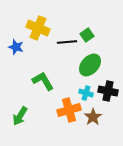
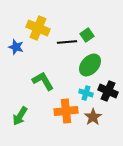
black cross: rotated 12 degrees clockwise
orange cross: moved 3 px left, 1 px down; rotated 10 degrees clockwise
